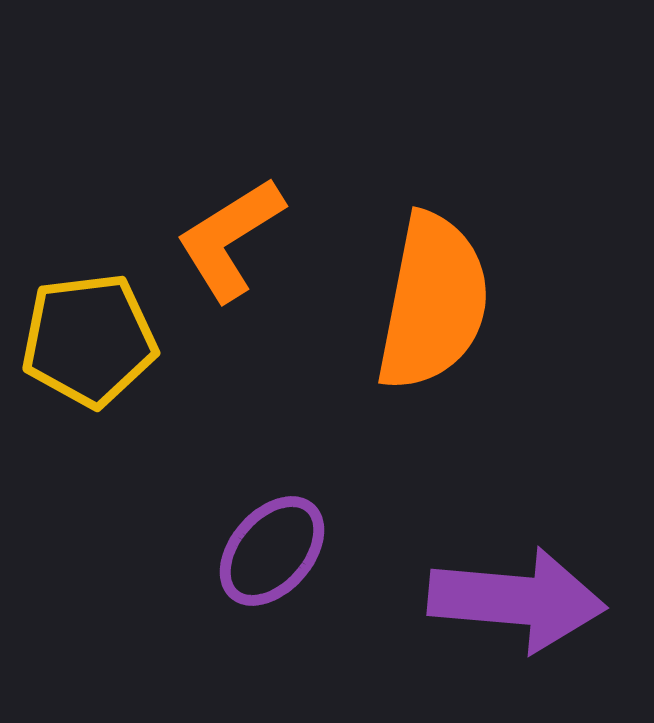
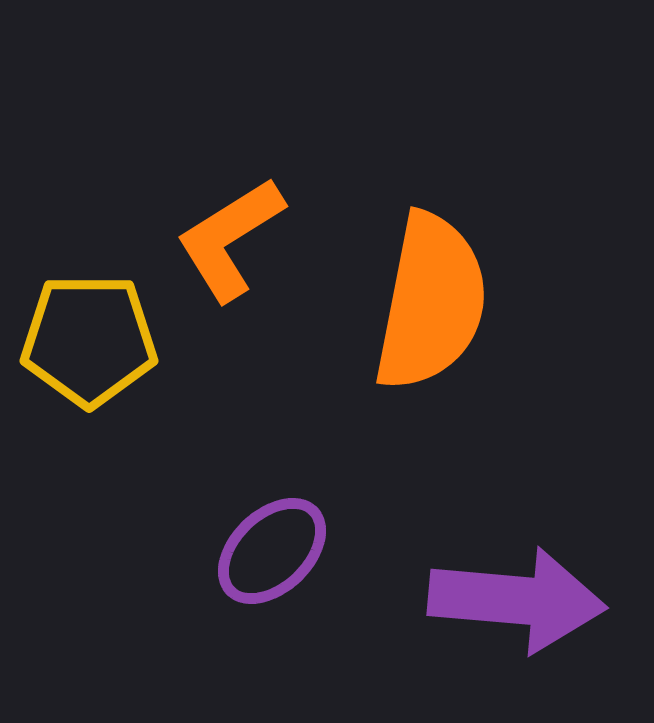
orange semicircle: moved 2 px left
yellow pentagon: rotated 7 degrees clockwise
purple ellipse: rotated 5 degrees clockwise
